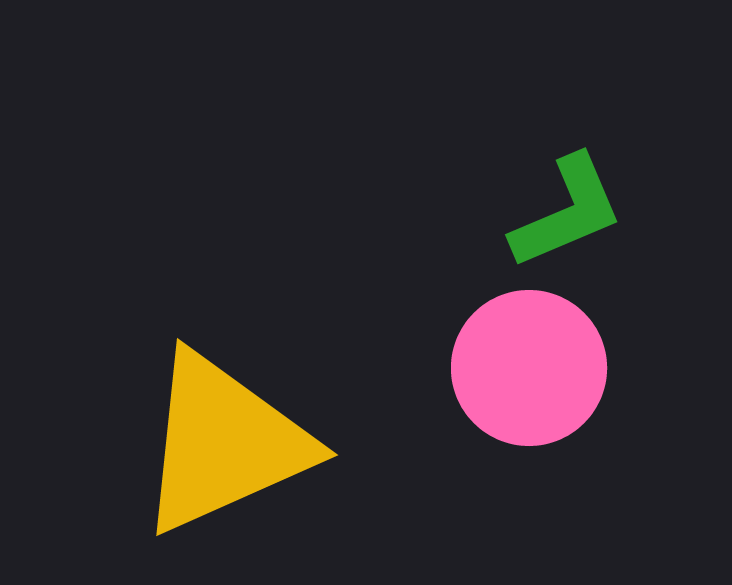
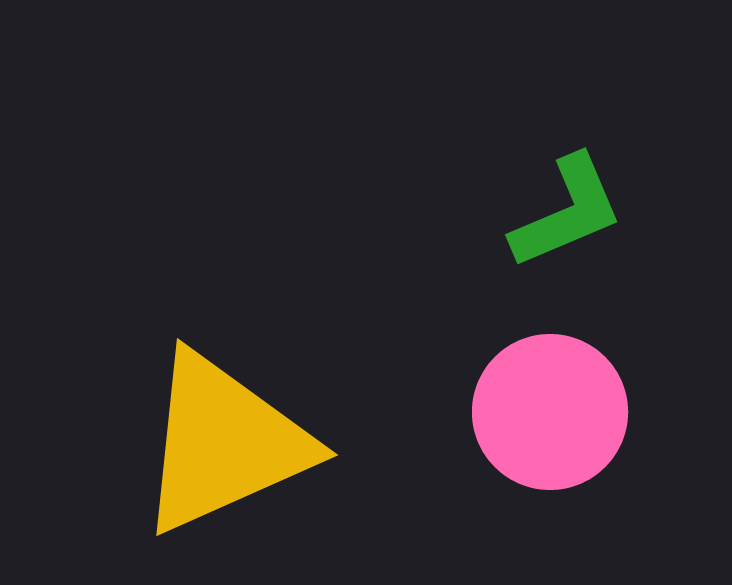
pink circle: moved 21 px right, 44 px down
